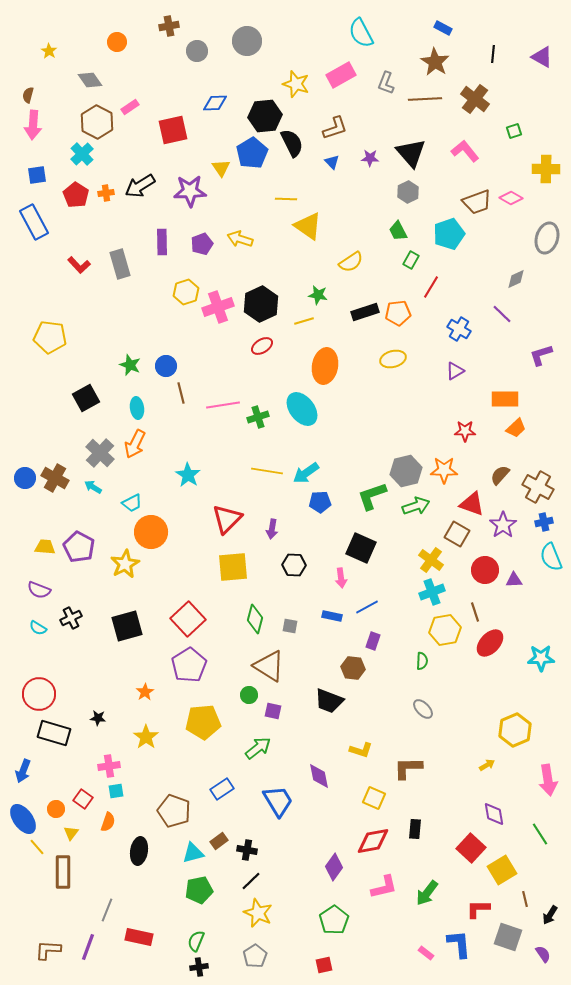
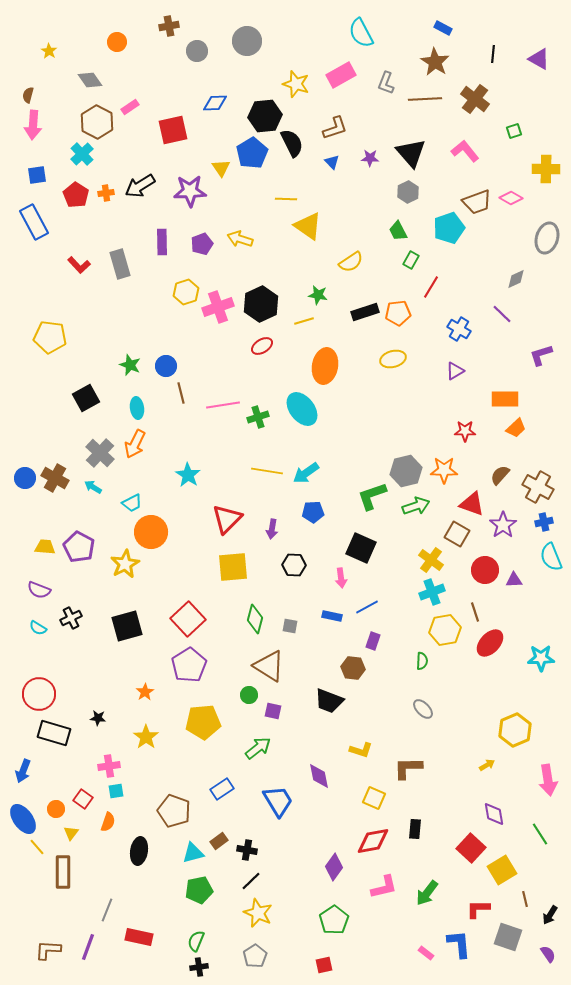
purple triangle at (542, 57): moved 3 px left, 2 px down
cyan pentagon at (449, 234): moved 6 px up
blue pentagon at (320, 502): moved 7 px left, 10 px down
purple semicircle at (543, 954): moved 5 px right
